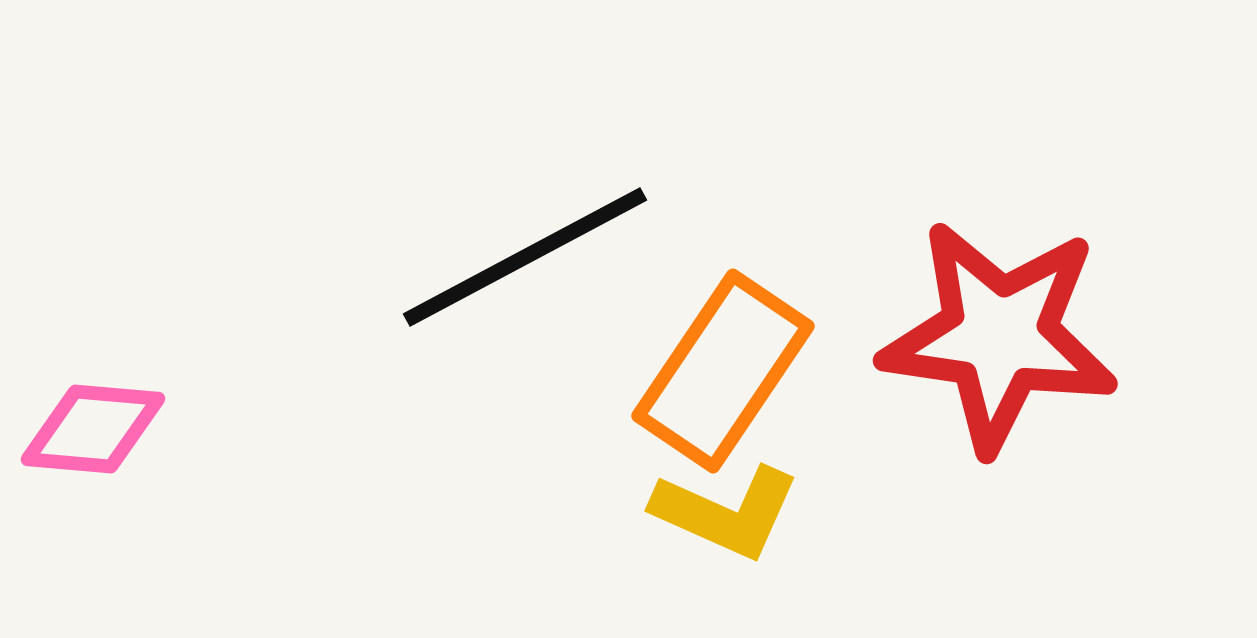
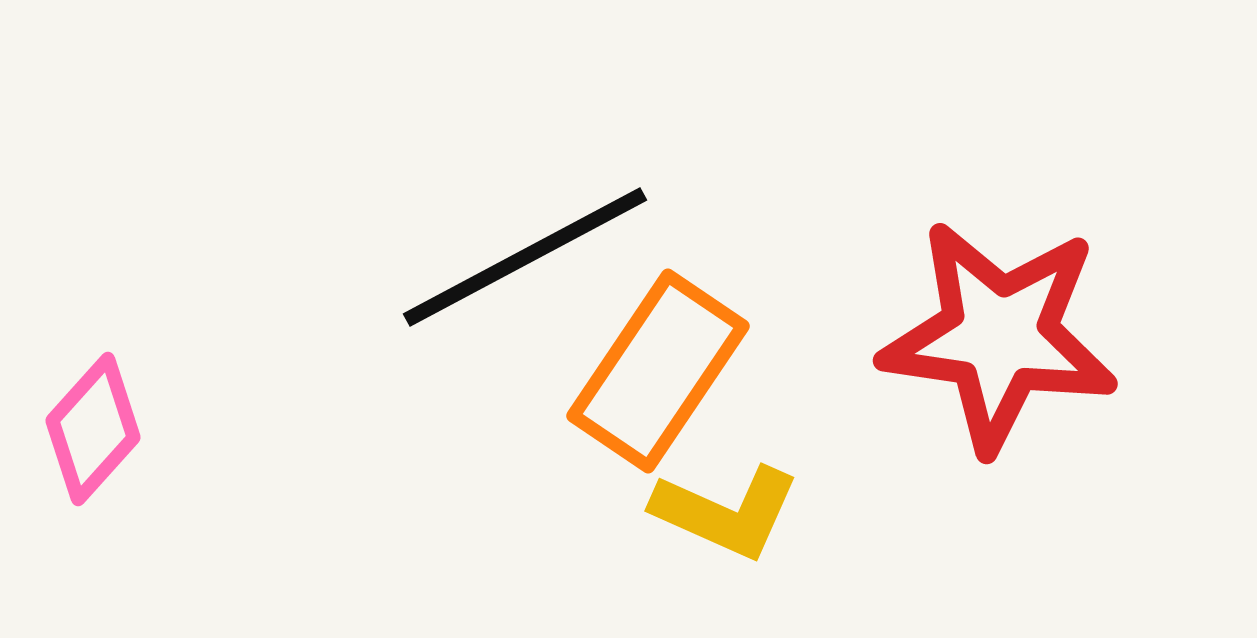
orange rectangle: moved 65 px left
pink diamond: rotated 53 degrees counterclockwise
